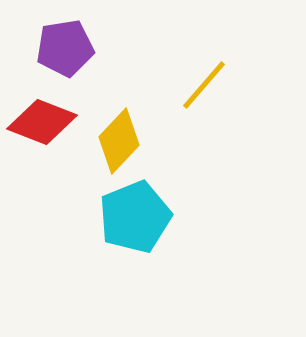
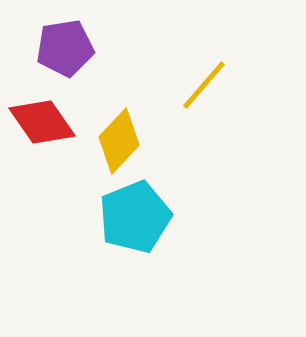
red diamond: rotated 34 degrees clockwise
